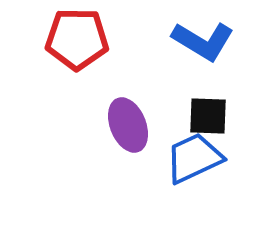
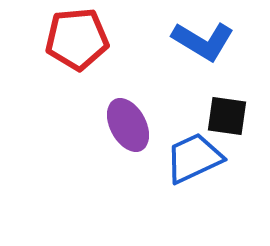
red pentagon: rotated 6 degrees counterclockwise
black square: moved 19 px right; rotated 6 degrees clockwise
purple ellipse: rotated 6 degrees counterclockwise
